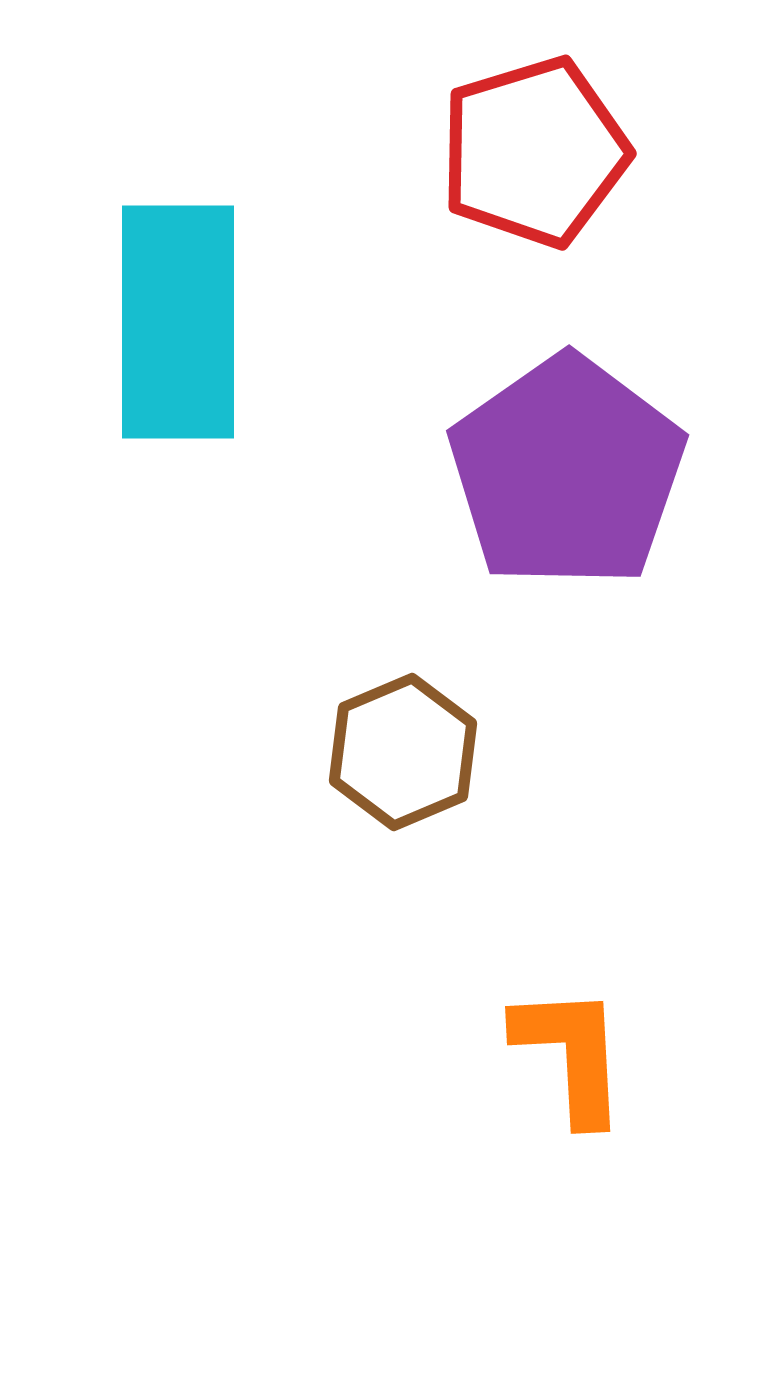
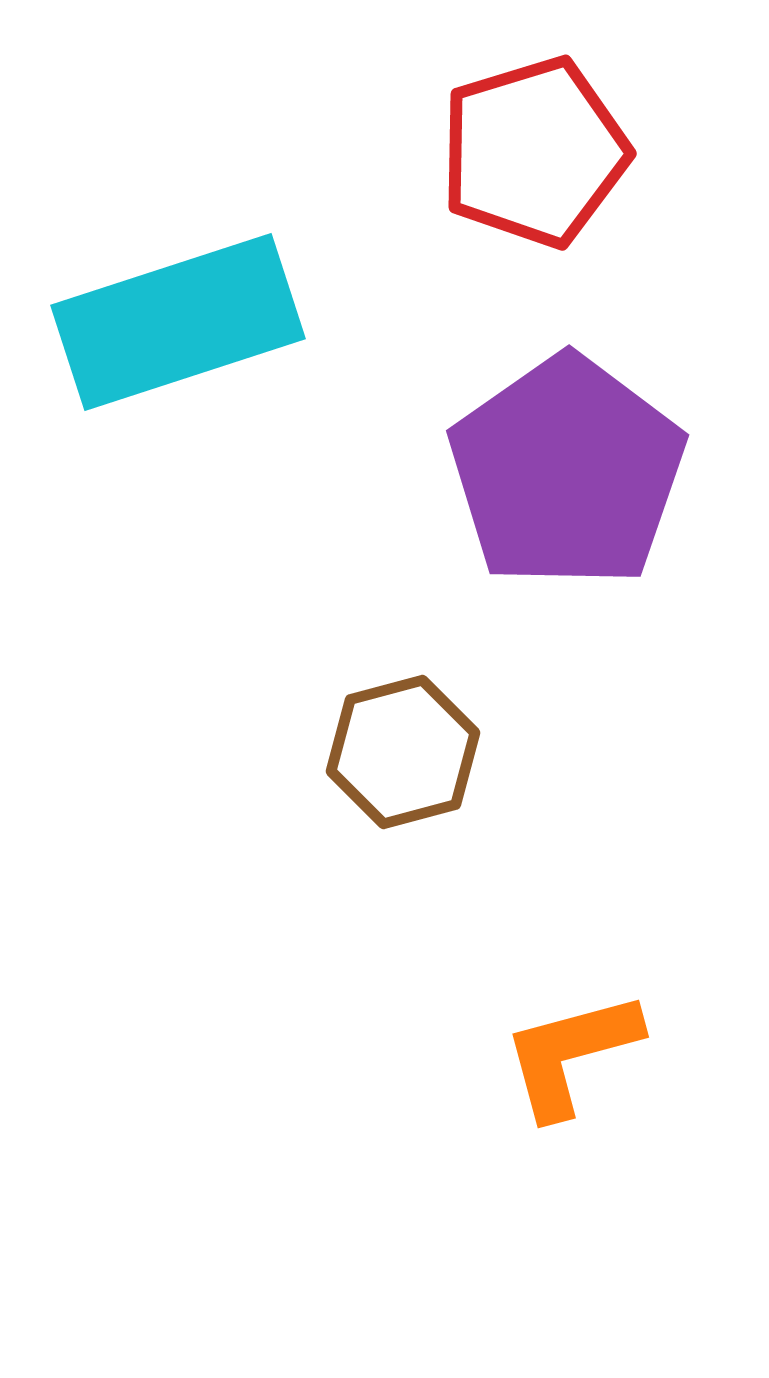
cyan rectangle: rotated 72 degrees clockwise
brown hexagon: rotated 8 degrees clockwise
orange L-shape: rotated 102 degrees counterclockwise
